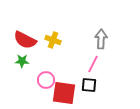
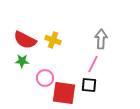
pink circle: moved 1 px left, 2 px up
